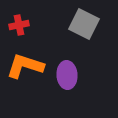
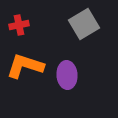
gray square: rotated 32 degrees clockwise
